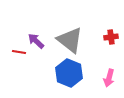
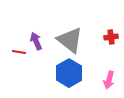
purple arrow: rotated 24 degrees clockwise
blue hexagon: rotated 8 degrees clockwise
pink arrow: moved 2 px down
